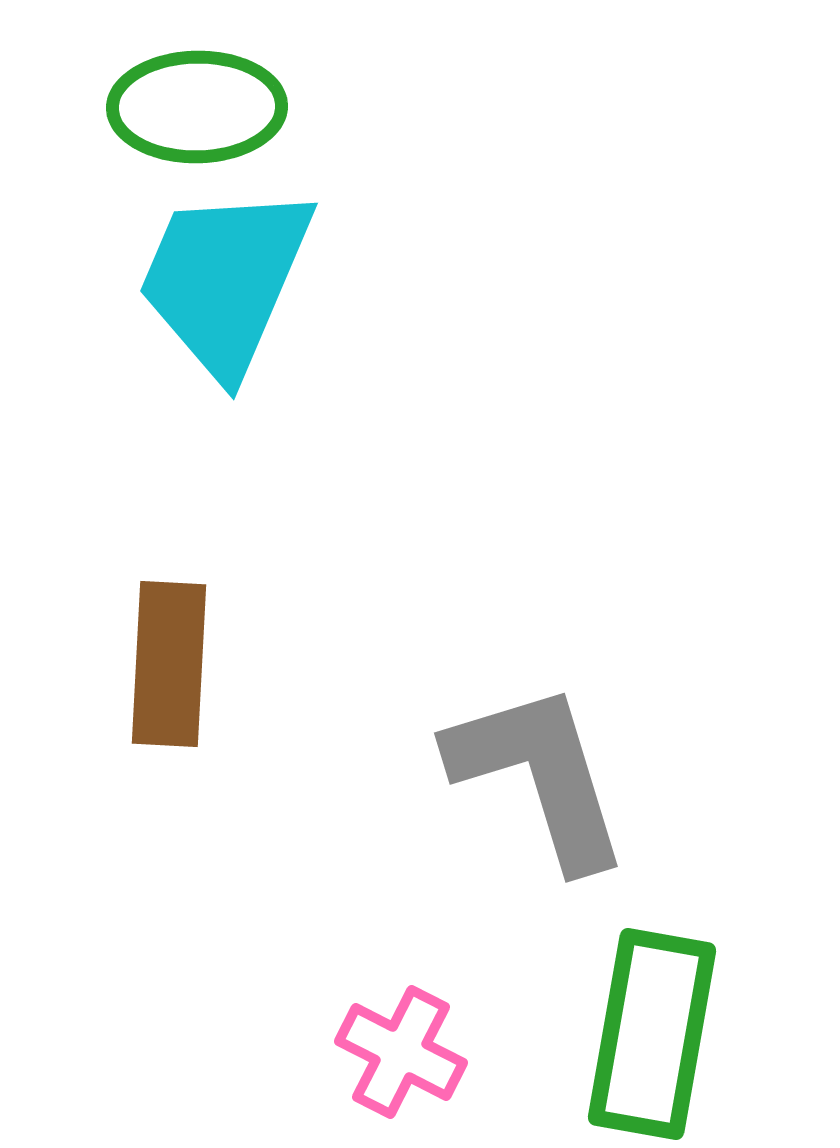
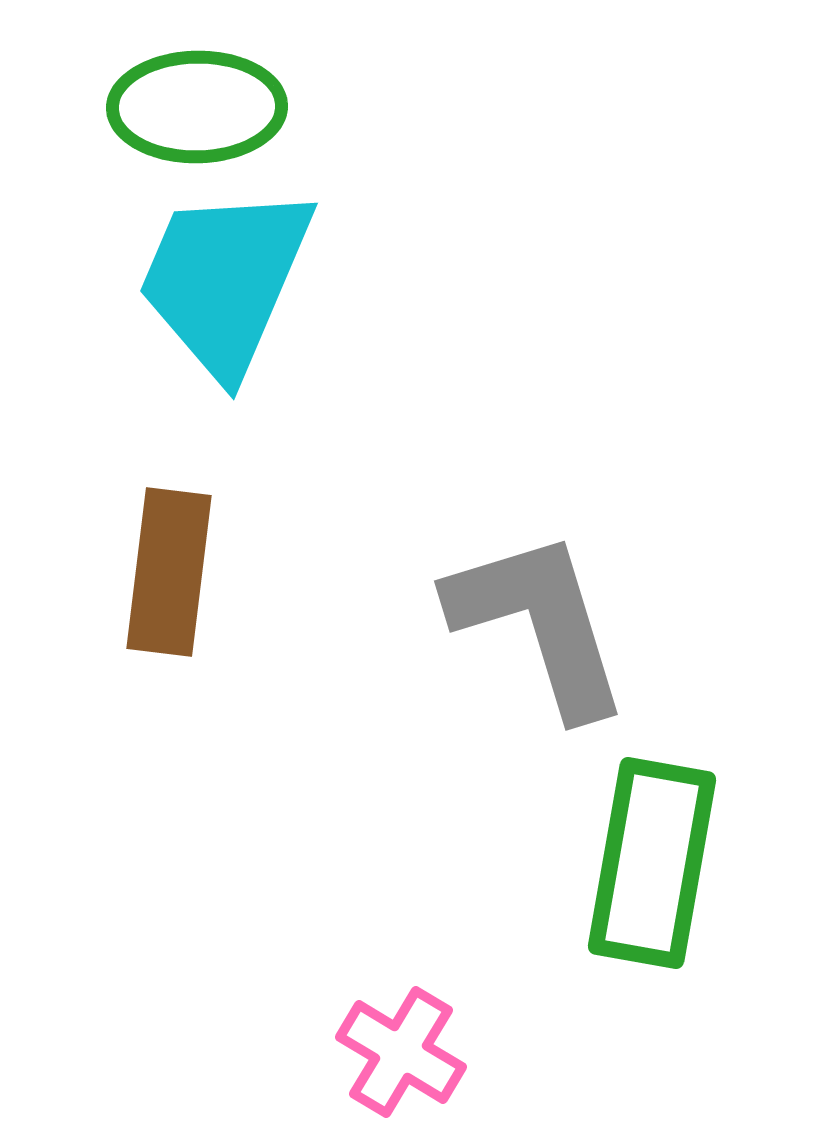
brown rectangle: moved 92 px up; rotated 4 degrees clockwise
gray L-shape: moved 152 px up
green rectangle: moved 171 px up
pink cross: rotated 4 degrees clockwise
